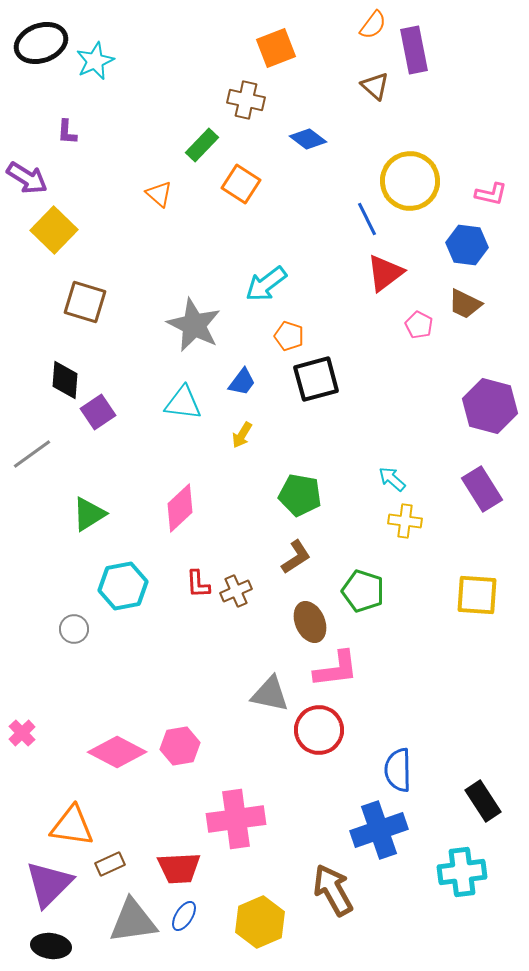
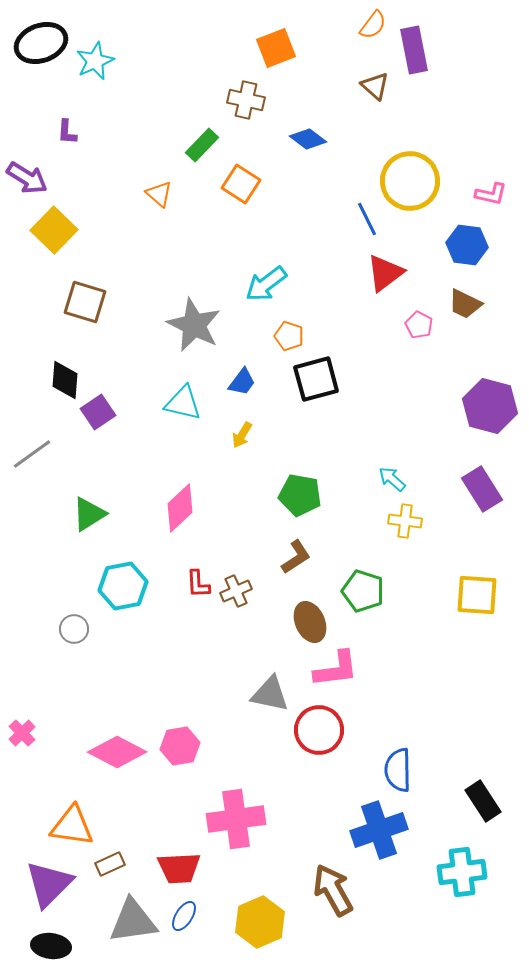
cyan triangle at (183, 403): rotated 6 degrees clockwise
